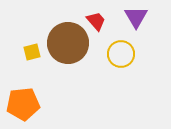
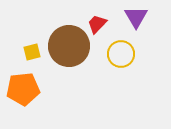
red trapezoid: moved 1 px right, 3 px down; rotated 95 degrees counterclockwise
brown circle: moved 1 px right, 3 px down
orange pentagon: moved 15 px up
